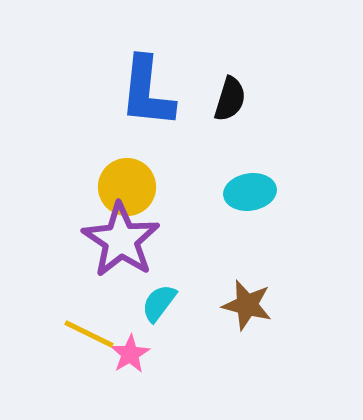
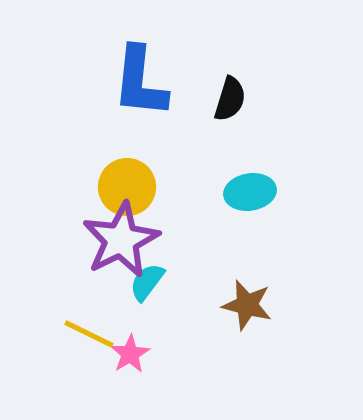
blue L-shape: moved 7 px left, 10 px up
purple star: rotated 12 degrees clockwise
cyan semicircle: moved 12 px left, 21 px up
